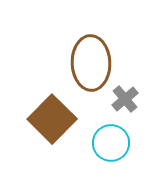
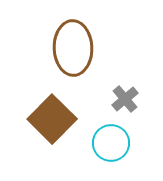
brown ellipse: moved 18 px left, 15 px up
